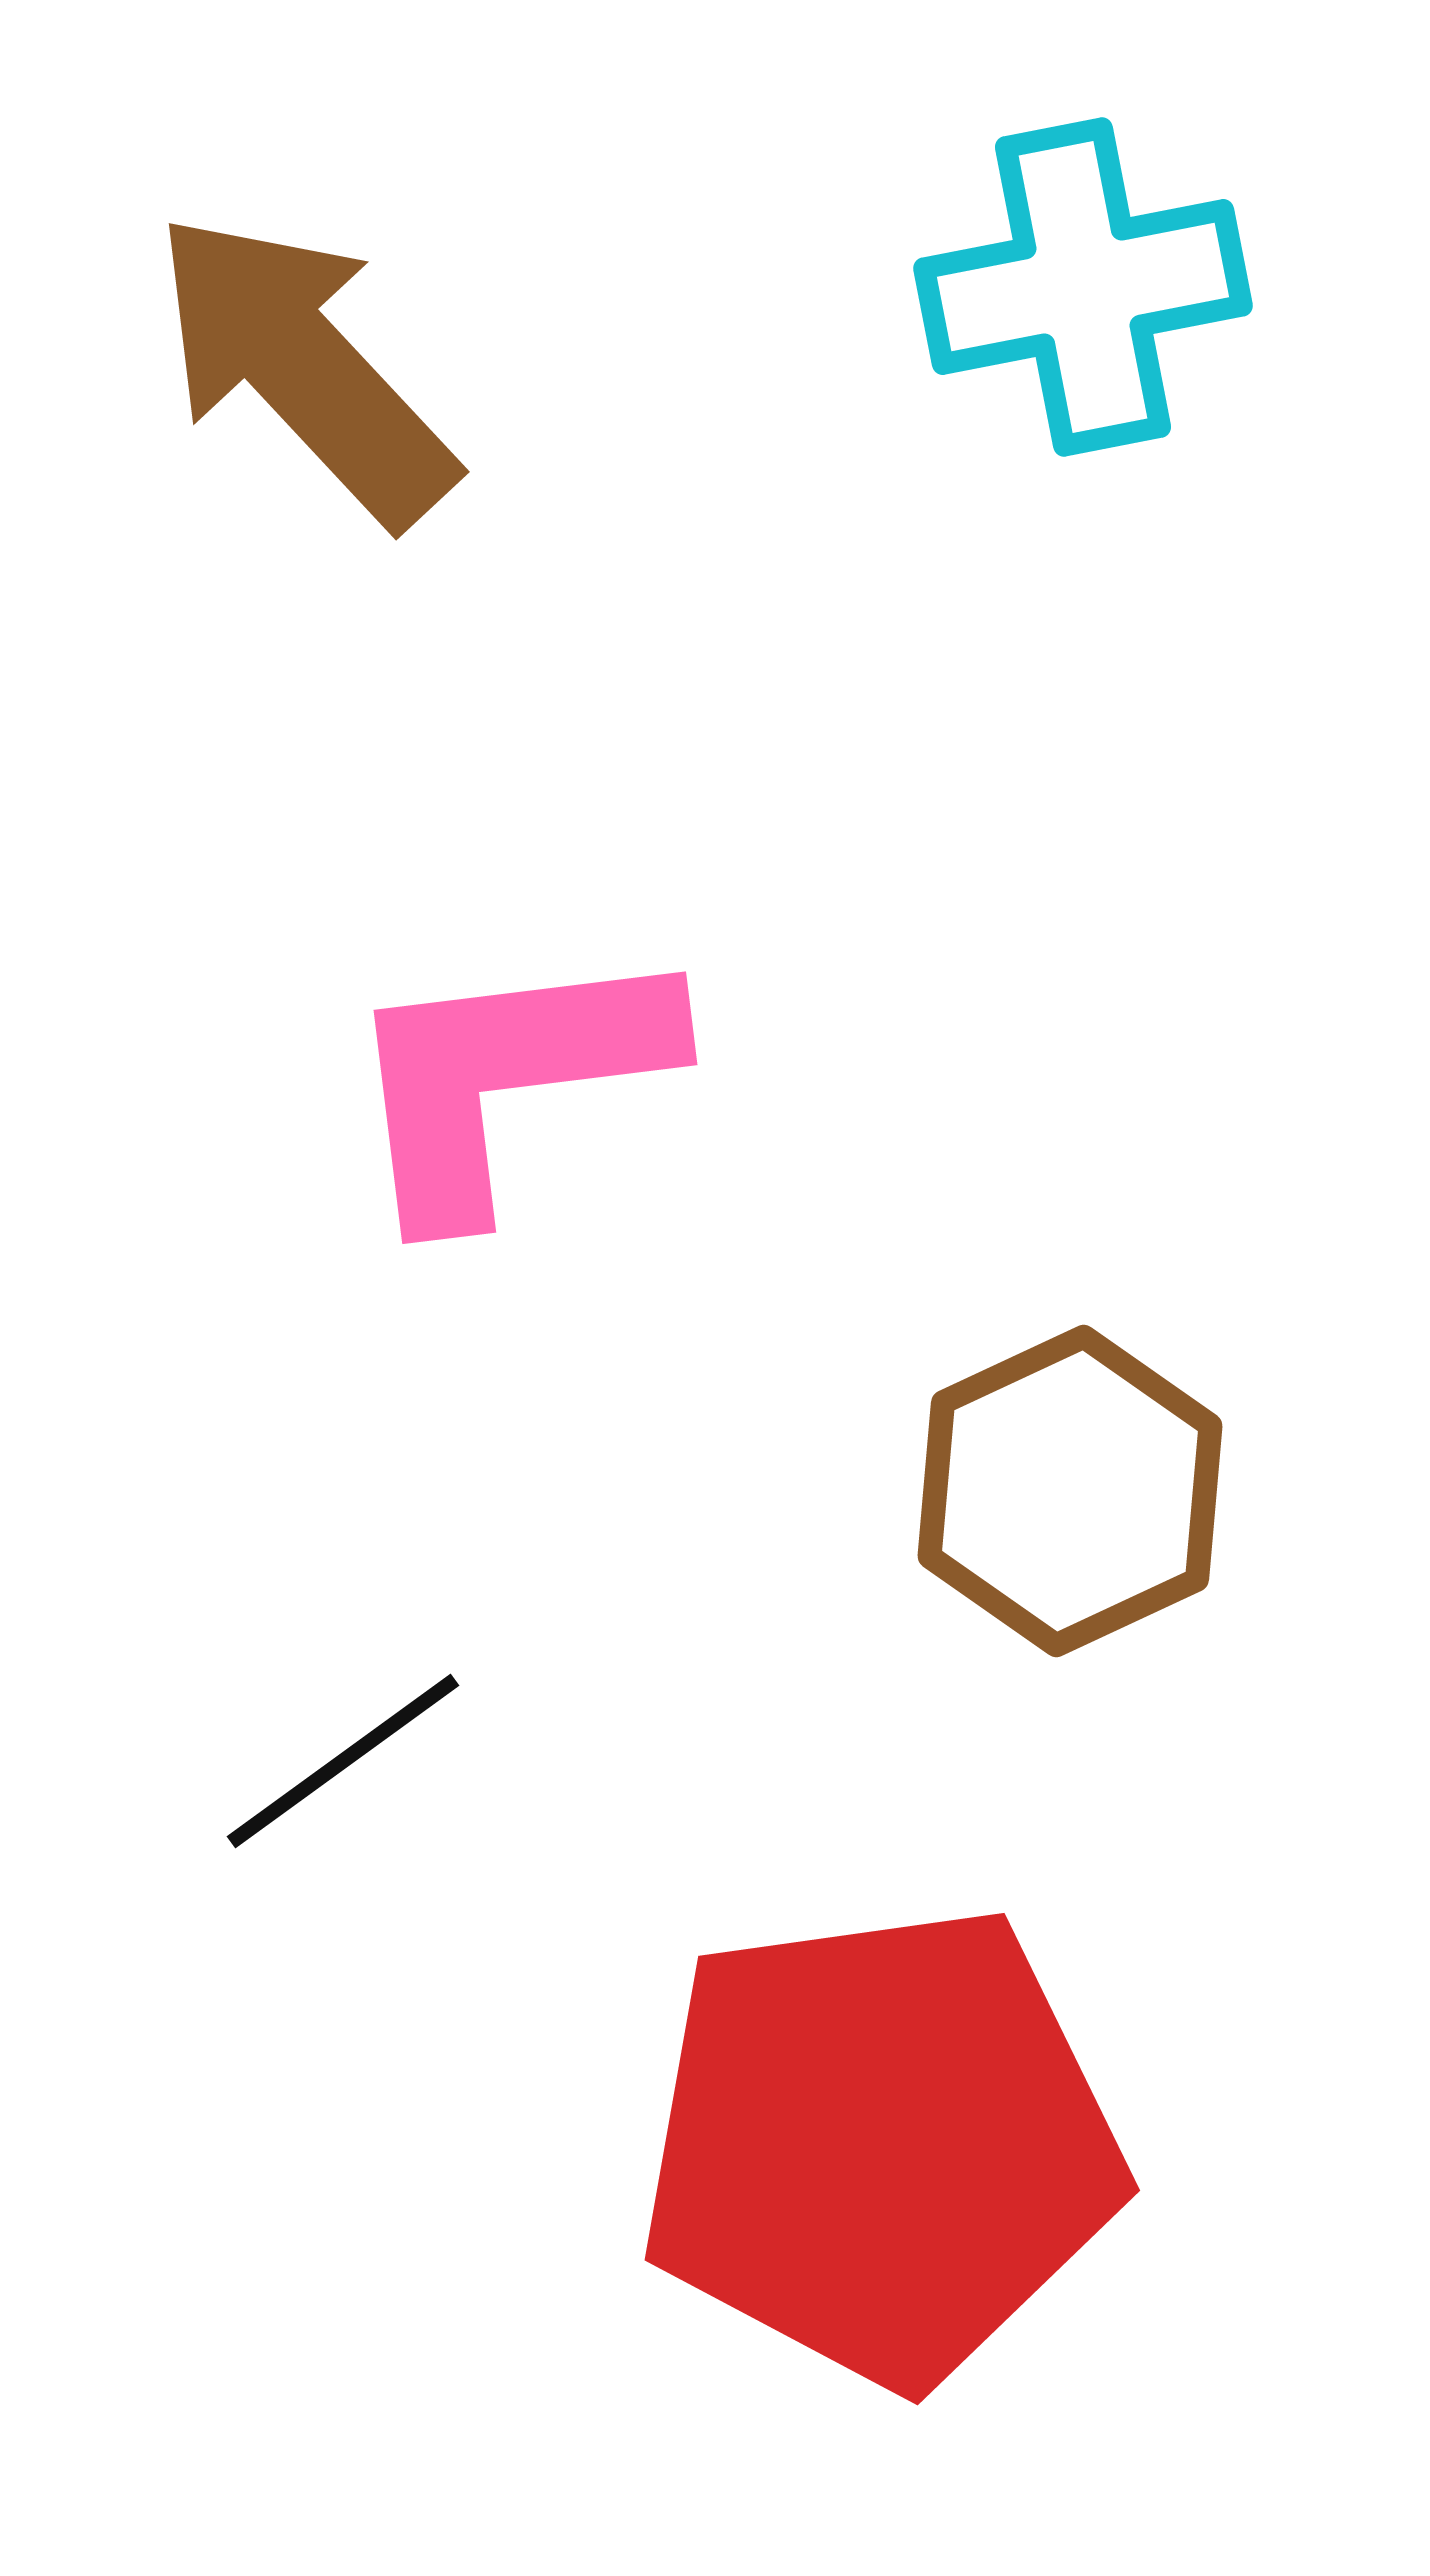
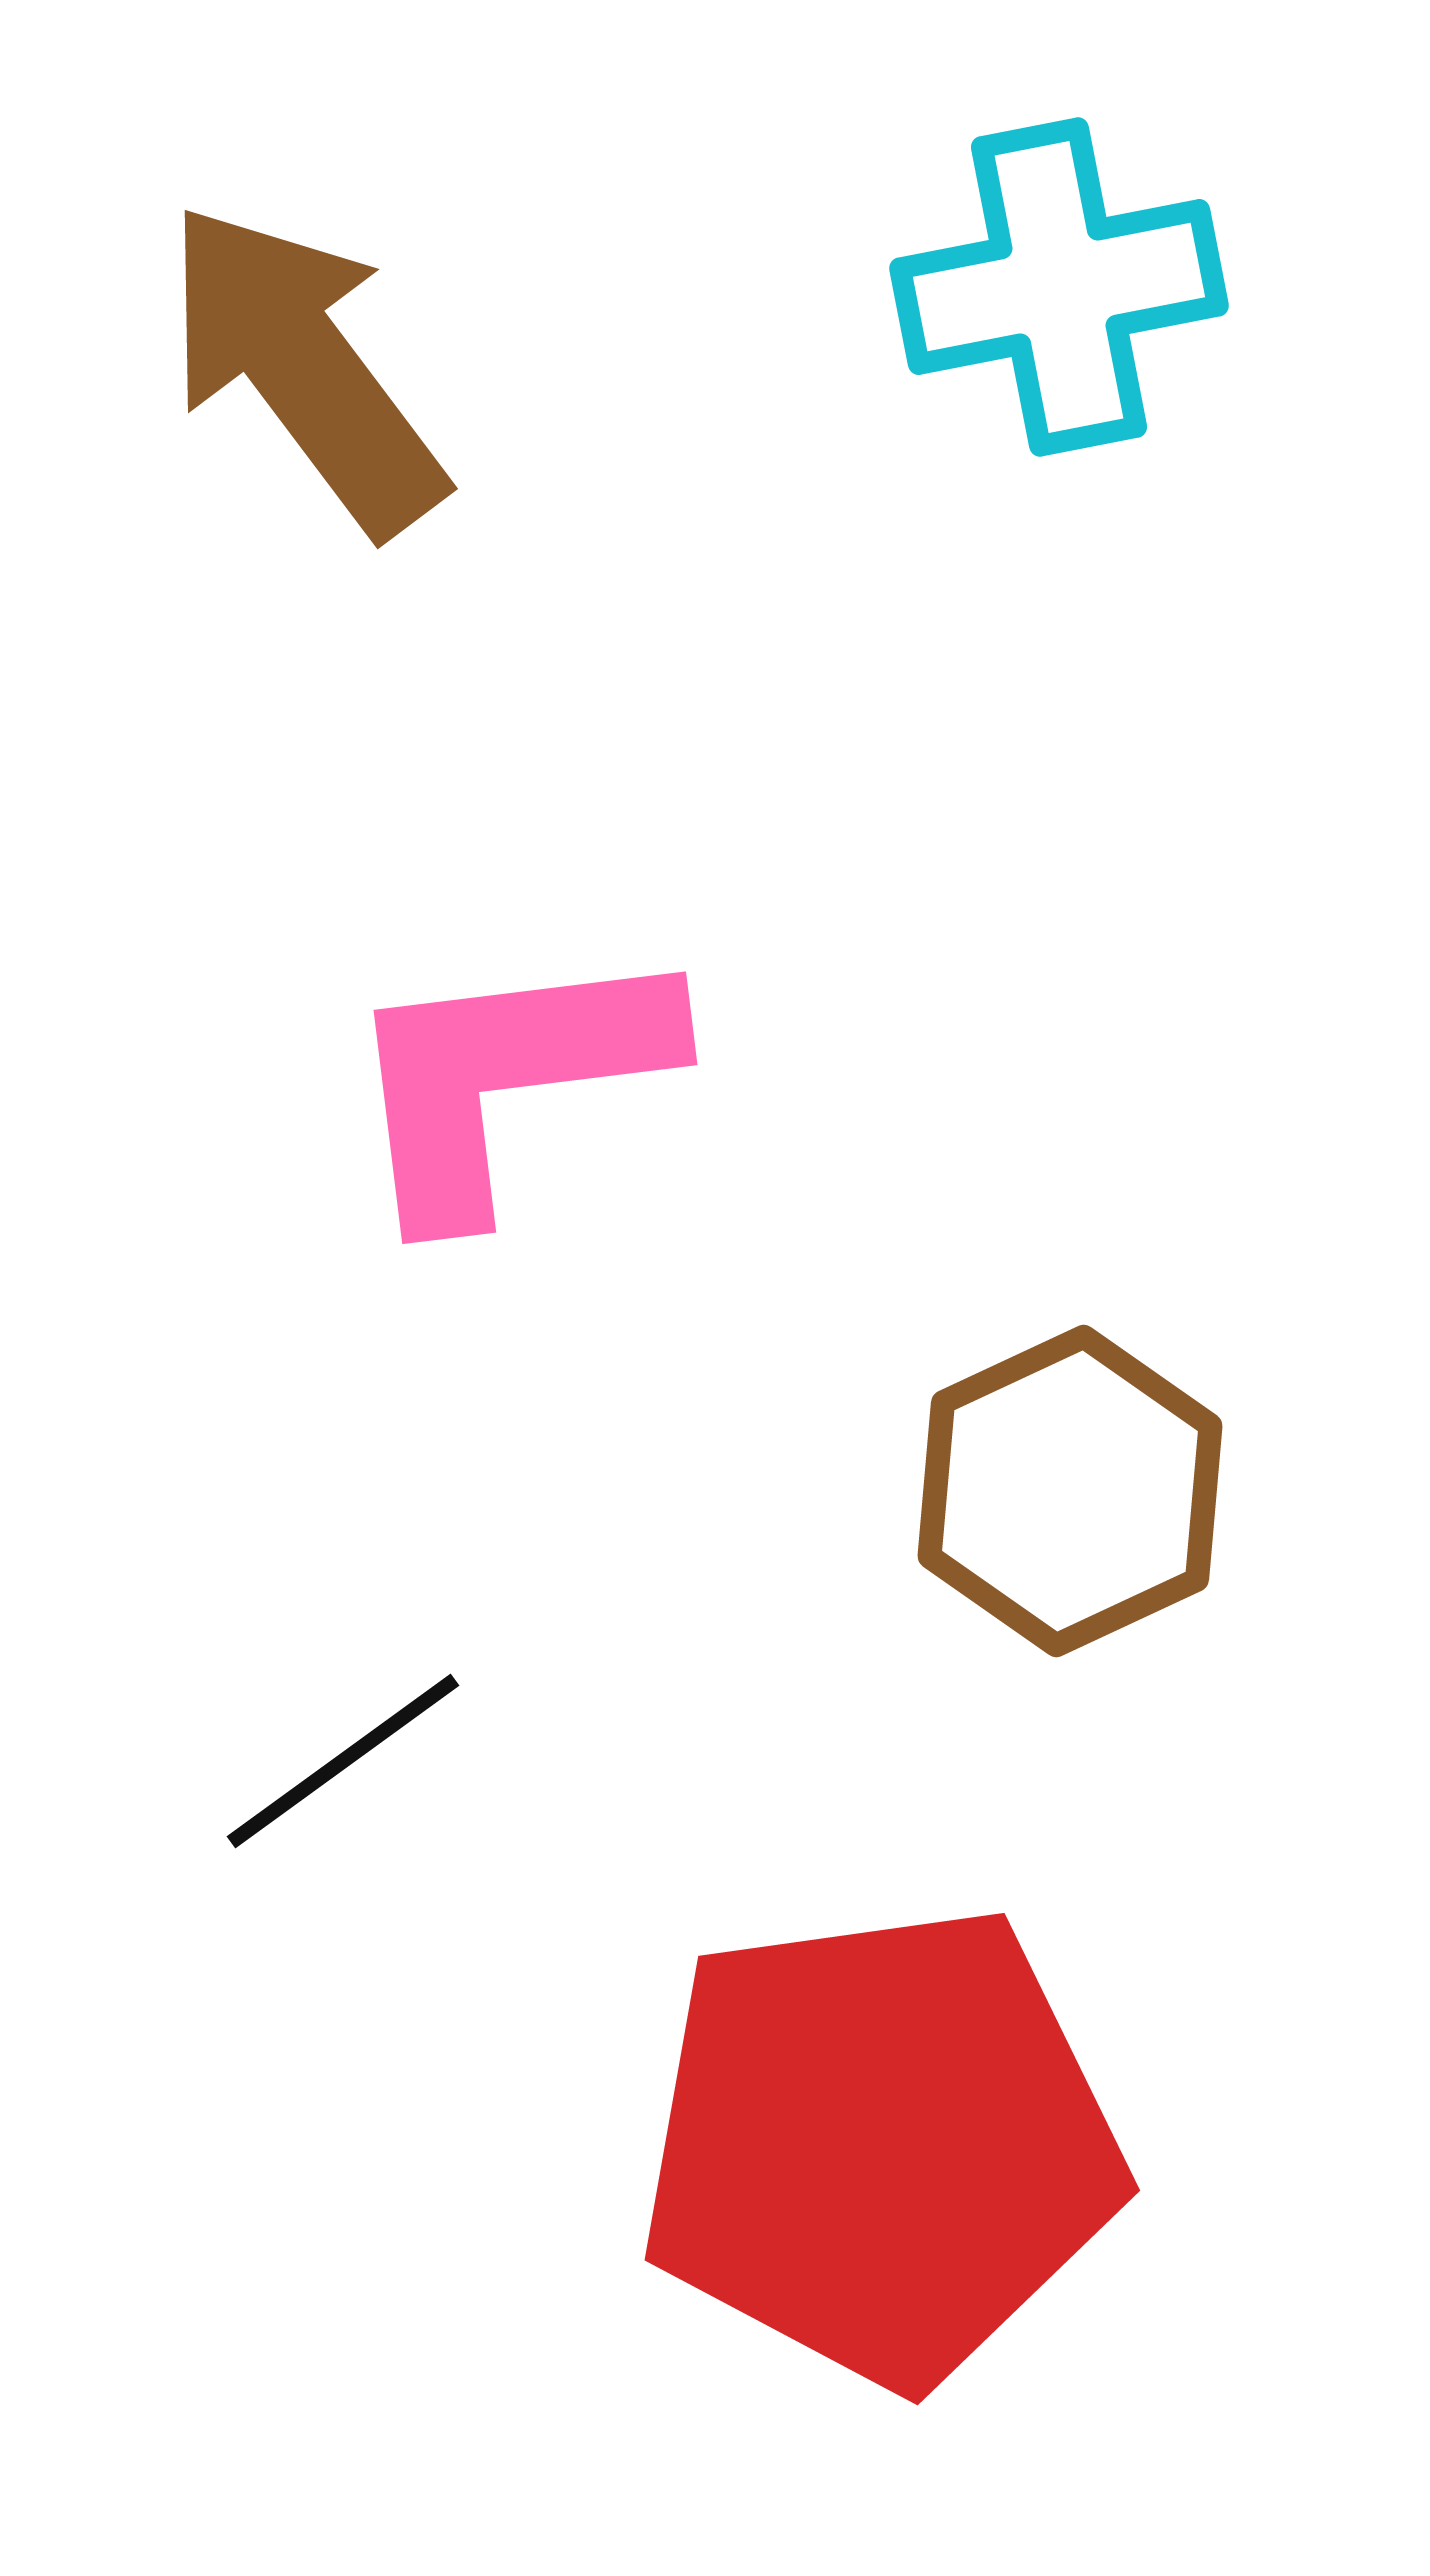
cyan cross: moved 24 px left
brown arrow: rotated 6 degrees clockwise
